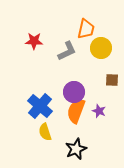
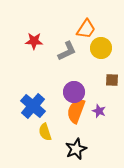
orange trapezoid: rotated 20 degrees clockwise
blue cross: moved 7 px left
